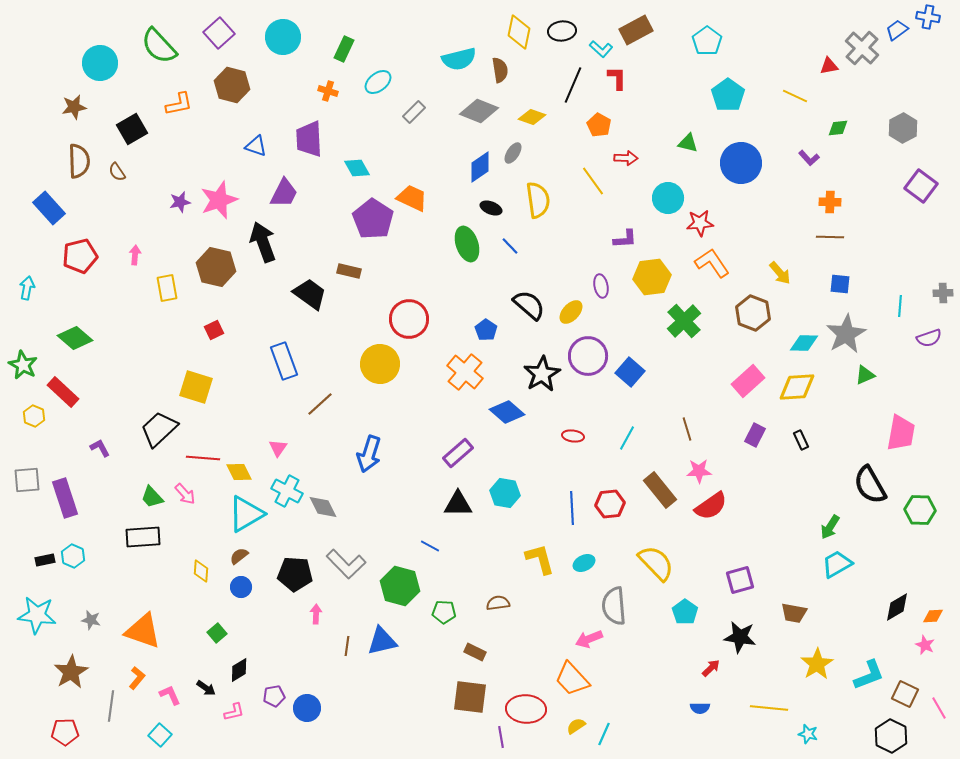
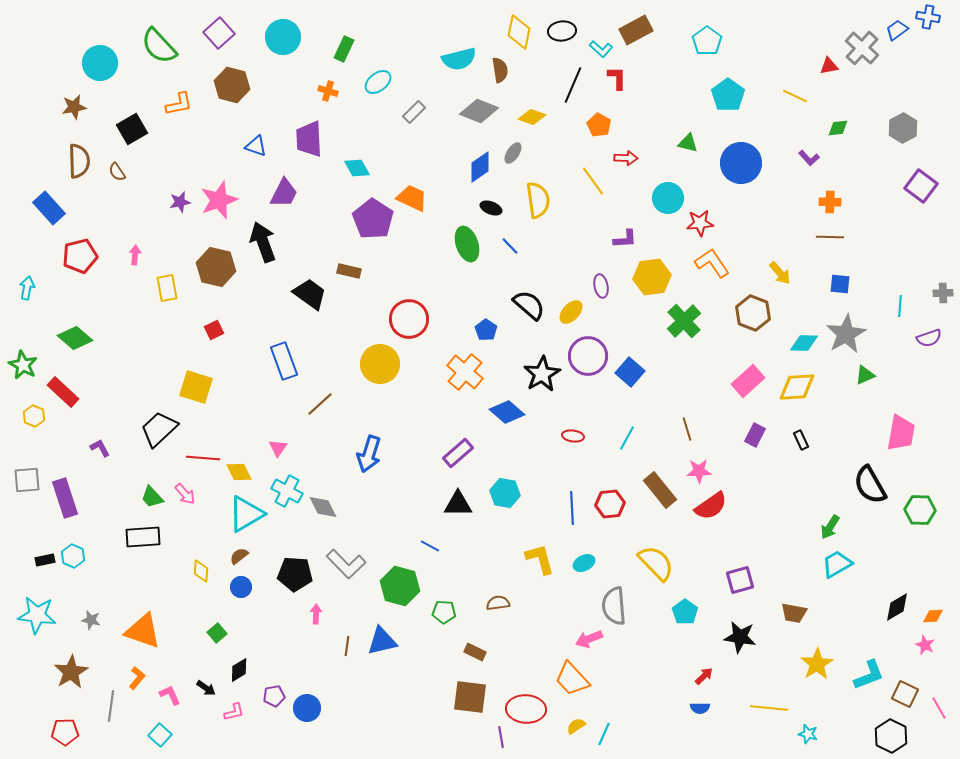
red arrow at (711, 668): moved 7 px left, 8 px down
